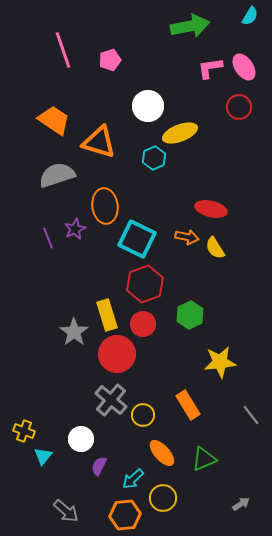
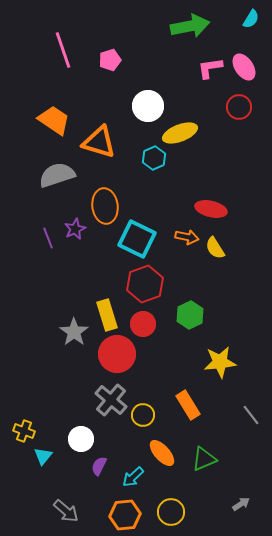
cyan semicircle at (250, 16): moved 1 px right, 3 px down
cyan arrow at (133, 479): moved 2 px up
yellow circle at (163, 498): moved 8 px right, 14 px down
